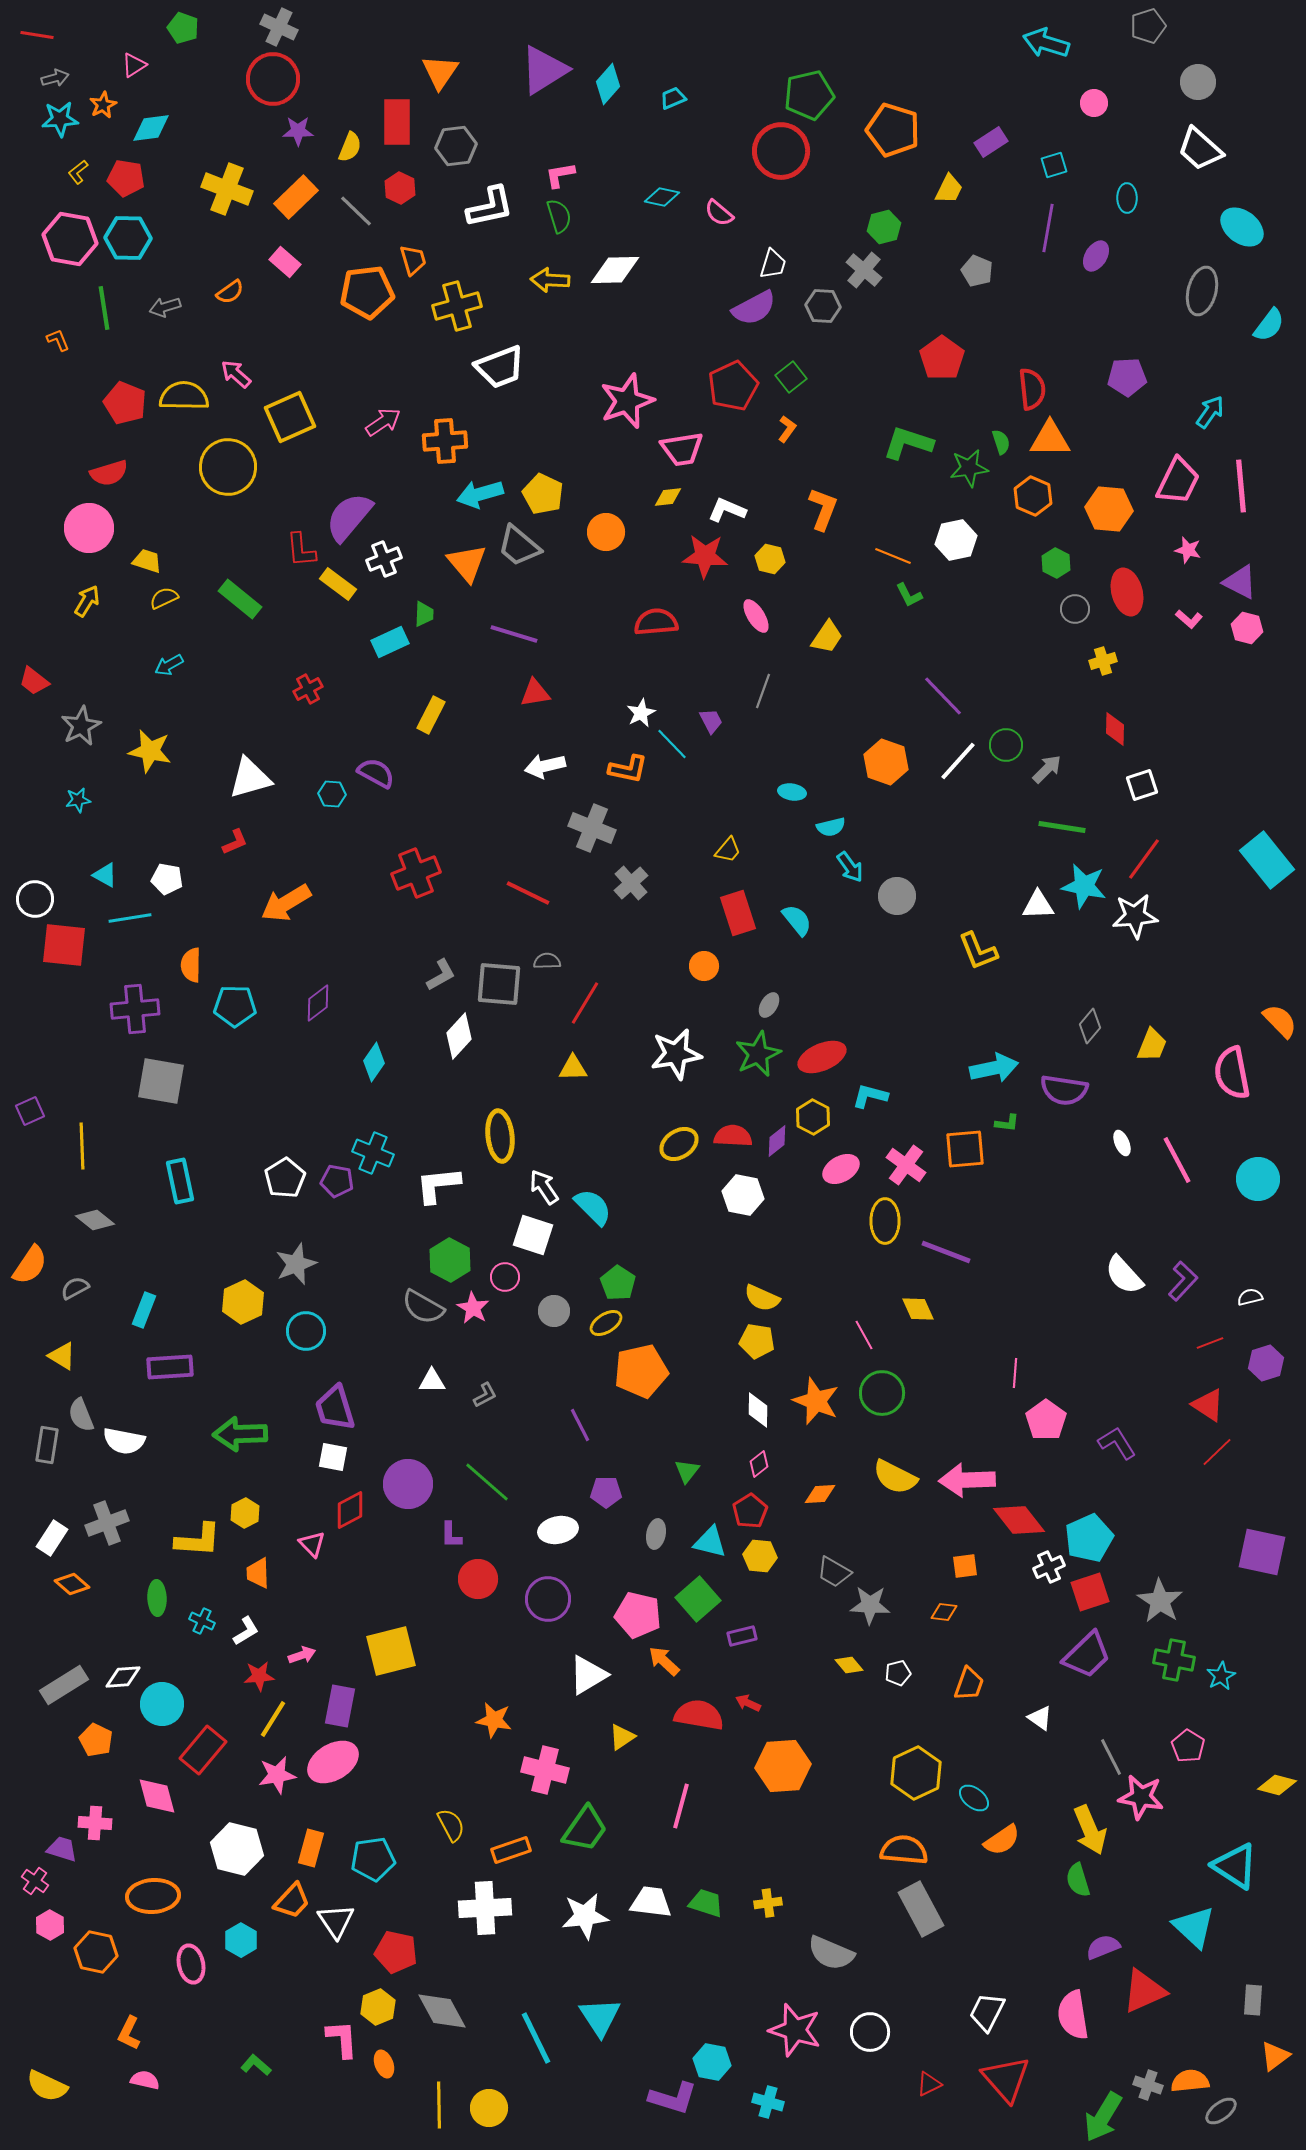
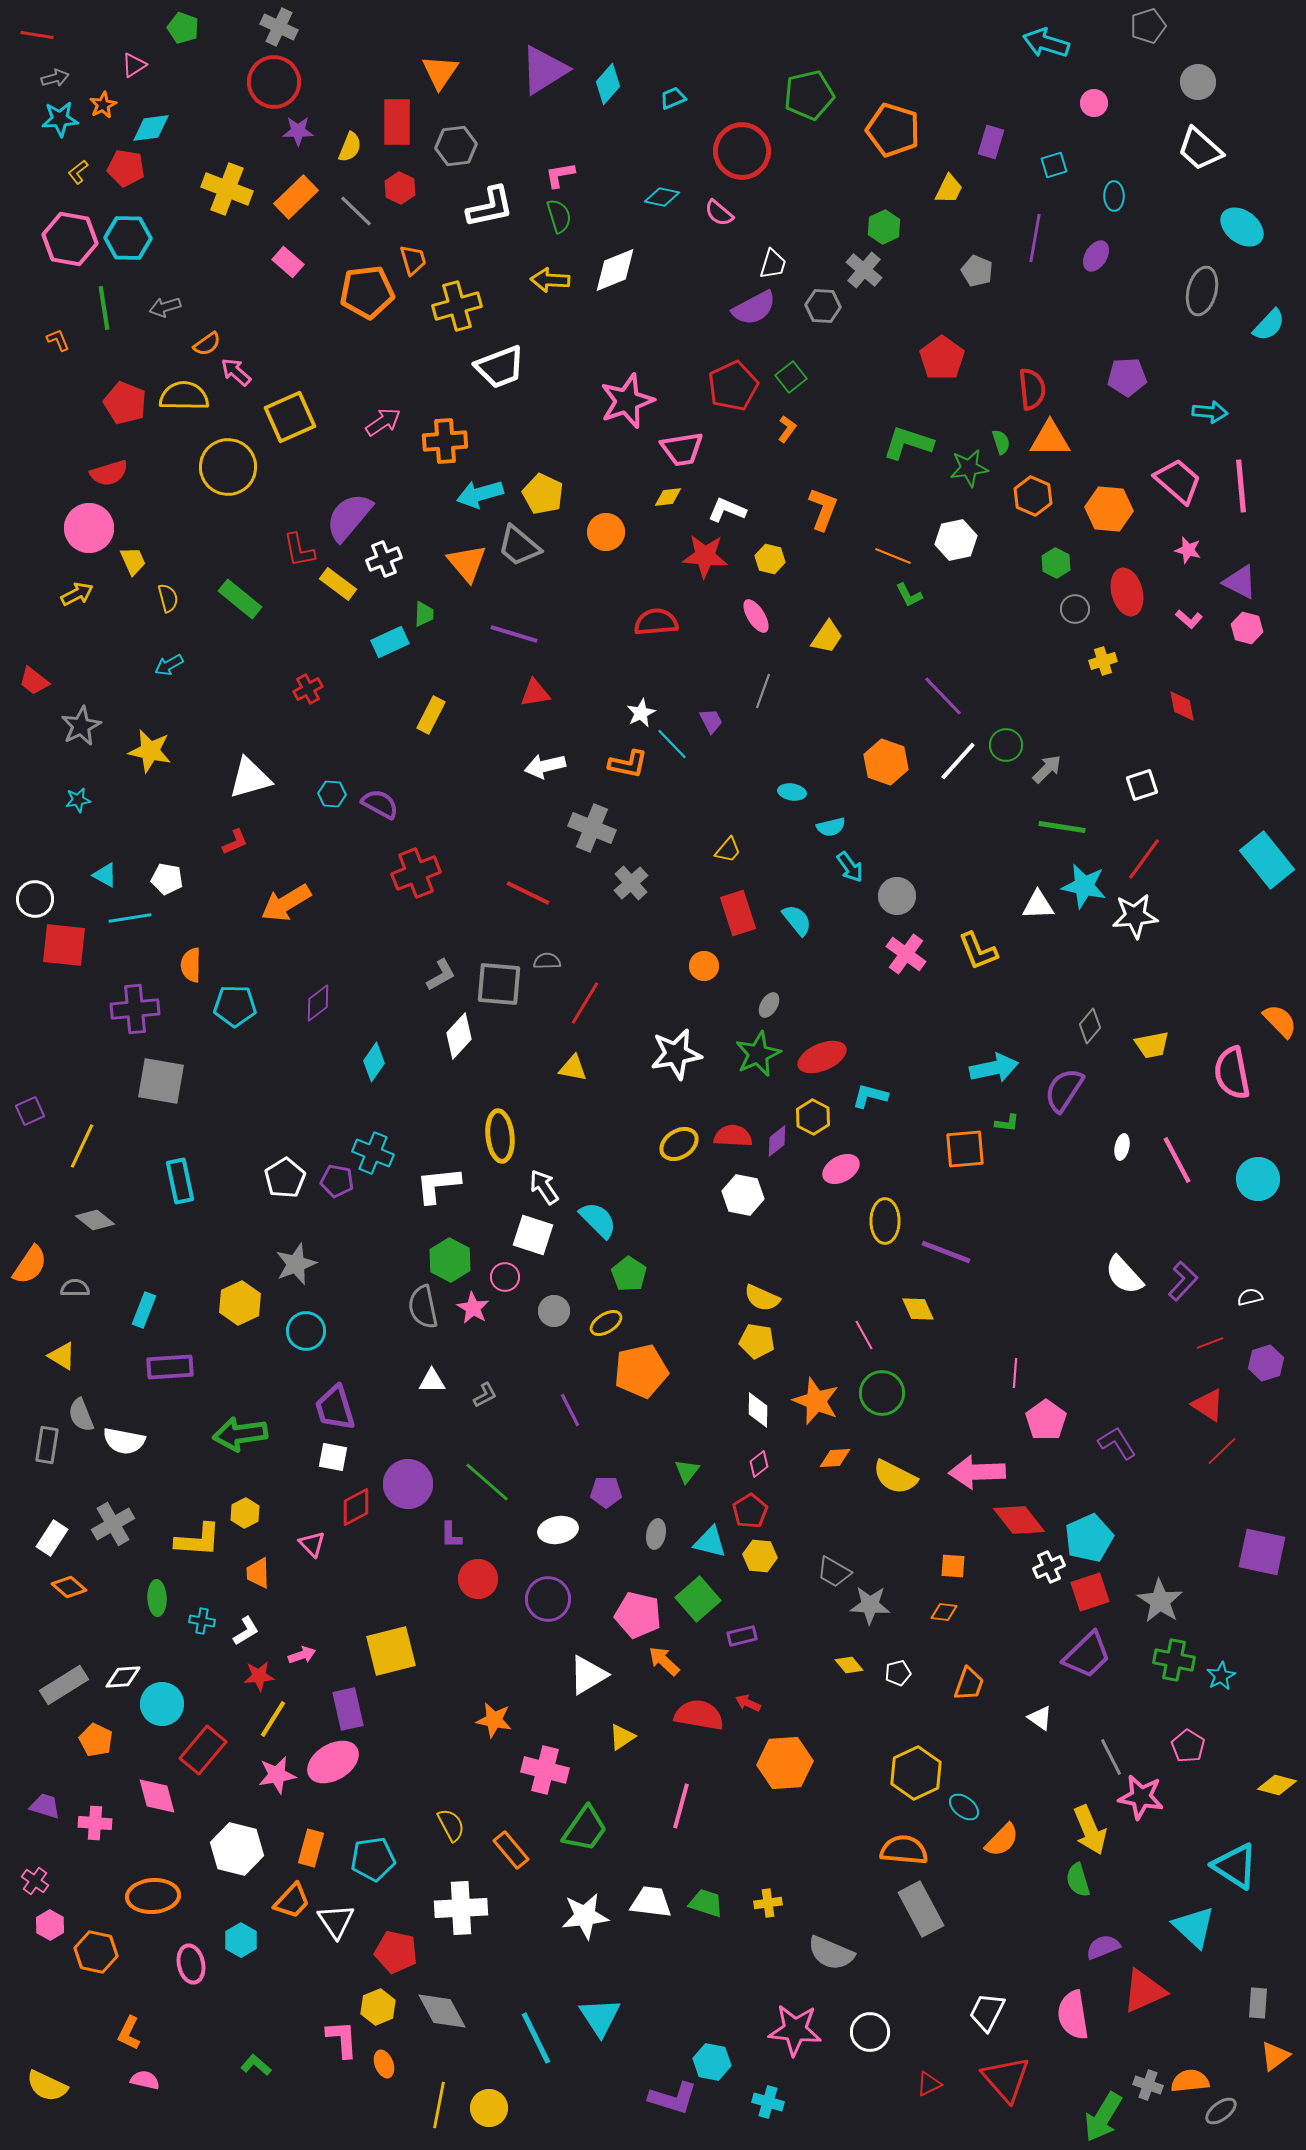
red circle at (273, 79): moved 1 px right, 3 px down
purple rectangle at (991, 142): rotated 40 degrees counterclockwise
red circle at (781, 151): moved 39 px left
red pentagon at (126, 178): moved 10 px up
cyan ellipse at (1127, 198): moved 13 px left, 2 px up
green hexagon at (884, 227): rotated 12 degrees counterclockwise
purple line at (1048, 228): moved 13 px left, 10 px down
pink rectangle at (285, 262): moved 3 px right
white diamond at (615, 270): rotated 21 degrees counterclockwise
orange semicircle at (230, 292): moved 23 px left, 52 px down
cyan semicircle at (1269, 325): rotated 6 degrees clockwise
pink arrow at (236, 374): moved 2 px up
cyan arrow at (1210, 412): rotated 60 degrees clockwise
pink trapezoid at (1178, 481): rotated 75 degrees counterclockwise
red L-shape at (301, 550): moved 2 px left; rotated 6 degrees counterclockwise
yellow trapezoid at (147, 561): moved 14 px left; rotated 48 degrees clockwise
yellow semicircle at (164, 598): moved 4 px right; rotated 100 degrees clockwise
yellow arrow at (87, 601): moved 10 px left, 7 px up; rotated 32 degrees clockwise
red diamond at (1115, 729): moved 67 px right, 23 px up; rotated 12 degrees counterclockwise
orange L-shape at (628, 769): moved 5 px up
purple semicircle at (376, 773): moved 4 px right, 31 px down
yellow trapezoid at (1152, 1045): rotated 57 degrees clockwise
yellow triangle at (573, 1068): rotated 12 degrees clockwise
purple semicircle at (1064, 1090): rotated 114 degrees clockwise
white ellipse at (1122, 1143): moved 4 px down; rotated 35 degrees clockwise
yellow line at (82, 1146): rotated 27 degrees clockwise
pink cross at (906, 1165): moved 211 px up
cyan semicircle at (593, 1207): moved 5 px right, 13 px down
green pentagon at (618, 1283): moved 11 px right, 9 px up
gray semicircle at (75, 1288): rotated 28 degrees clockwise
yellow hexagon at (243, 1302): moved 3 px left, 1 px down
gray semicircle at (423, 1307): rotated 48 degrees clockwise
purple line at (580, 1425): moved 10 px left, 15 px up
green arrow at (240, 1434): rotated 6 degrees counterclockwise
red line at (1217, 1452): moved 5 px right, 1 px up
pink arrow at (967, 1480): moved 10 px right, 8 px up
orange diamond at (820, 1494): moved 15 px right, 36 px up
red diamond at (350, 1510): moved 6 px right, 3 px up
gray cross at (107, 1523): moved 6 px right, 1 px down; rotated 9 degrees counterclockwise
orange square at (965, 1566): moved 12 px left; rotated 12 degrees clockwise
orange diamond at (72, 1584): moved 3 px left, 3 px down
cyan cross at (202, 1621): rotated 15 degrees counterclockwise
purple rectangle at (340, 1706): moved 8 px right, 3 px down; rotated 24 degrees counterclockwise
orange hexagon at (783, 1766): moved 2 px right, 3 px up
cyan ellipse at (974, 1798): moved 10 px left, 9 px down
orange semicircle at (1002, 1840): rotated 12 degrees counterclockwise
purple trapezoid at (62, 1849): moved 17 px left, 43 px up
orange rectangle at (511, 1850): rotated 69 degrees clockwise
white cross at (485, 1908): moved 24 px left
gray rectangle at (1253, 2000): moved 5 px right, 3 px down
pink star at (795, 2030): rotated 12 degrees counterclockwise
yellow line at (439, 2105): rotated 12 degrees clockwise
